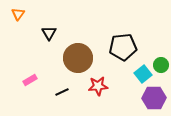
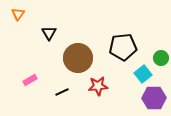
green circle: moved 7 px up
